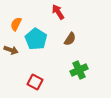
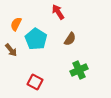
brown arrow: rotated 32 degrees clockwise
